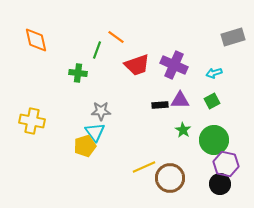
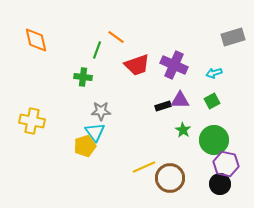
green cross: moved 5 px right, 4 px down
black rectangle: moved 3 px right, 1 px down; rotated 14 degrees counterclockwise
